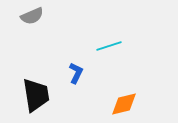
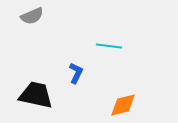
cyan line: rotated 25 degrees clockwise
black trapezoid: rotated 69 degrees counterclockwise
orange diamond: moved 1 px left, 1 px down
